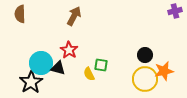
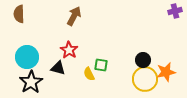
brown semicircle: moved 1 px left
black circle: moved 2 px left, 5 px down
cyan circle: moved 14 px left, 6 px up
orange star: moved 2 px right, 1 px down
